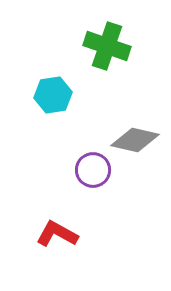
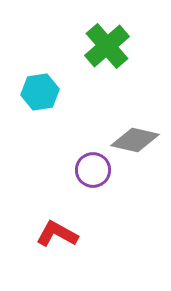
green cross: rotated 30 degrees clockwise
cyan hexagon: moved 13 px left, 3 px up
